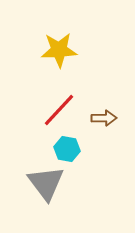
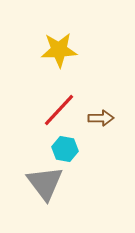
brown arrow: moved 3 px left
cyan hexagon: moved 2 px left
gray triangle: moved 1 px left
